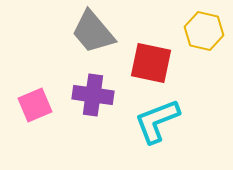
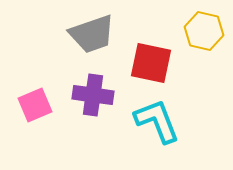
gray trapezoid: moved 1 px left, 2 px down; rotated 69 degrees counterclockwise
cyan L-shape: rotated 90 degrees clockwise
